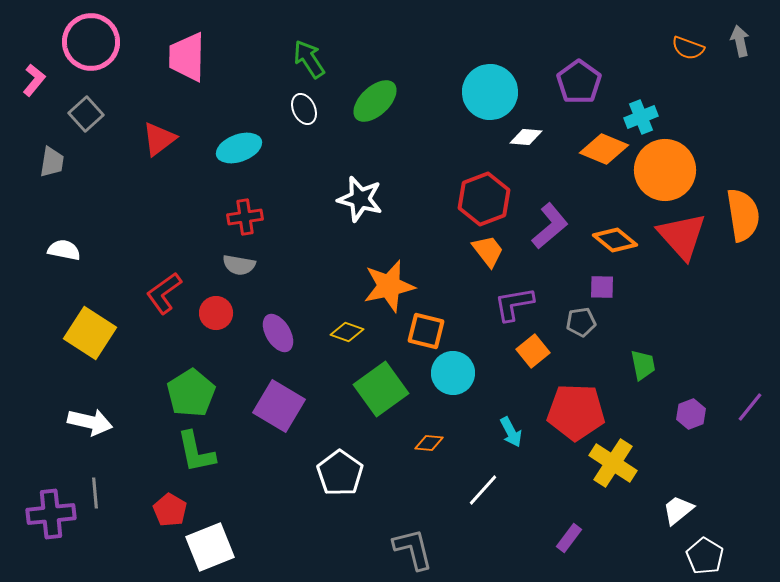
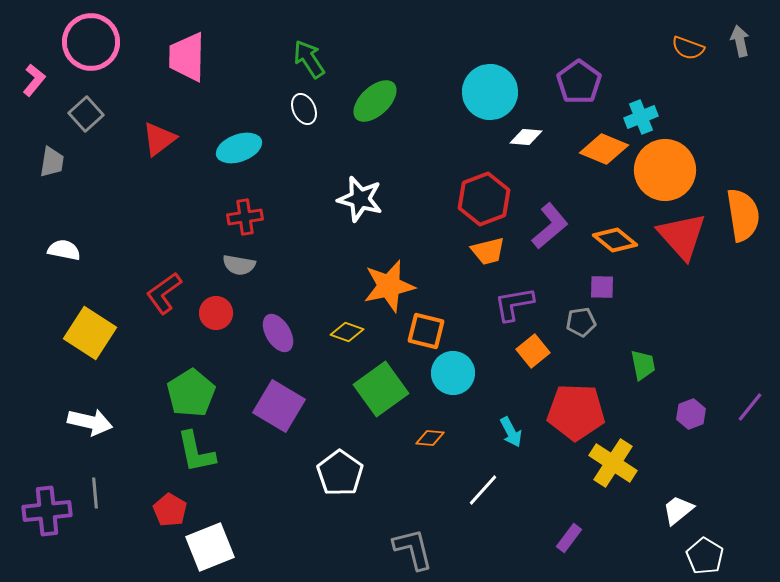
orange trapezoid at (488, 251): rotated 114 degrees clockwise
orange diamond at (429, 443): moved 1 px right, 5 px up
purple cross at (51, 514): moved 4 px left, 3 px up
